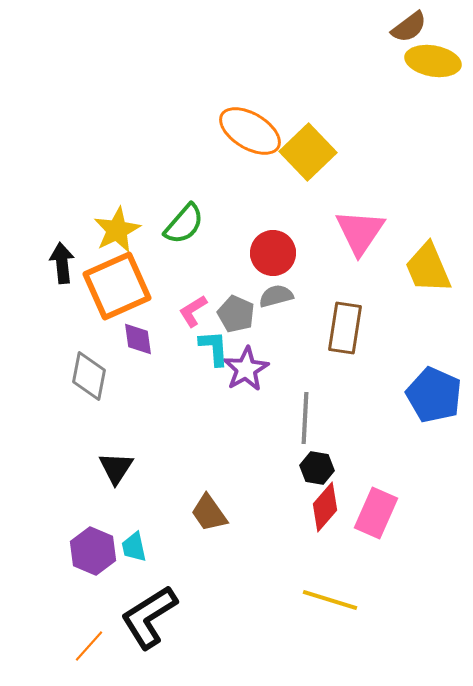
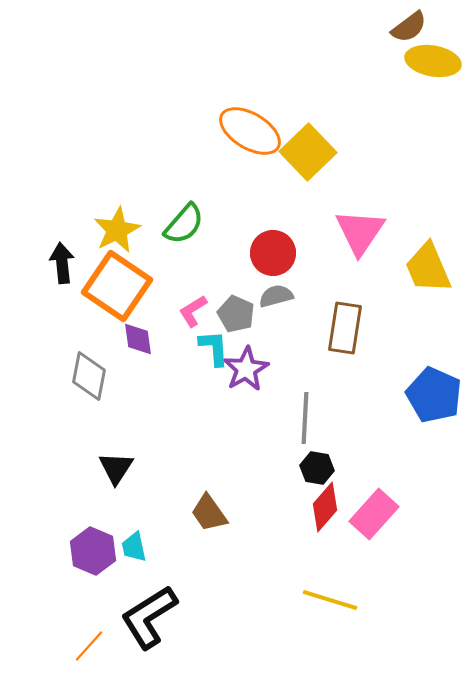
orange square: rotated 32 degrees counterclockwise
pink rectangle: moved 2 px left, 1 px down; rotated 18 degrees clockwise
